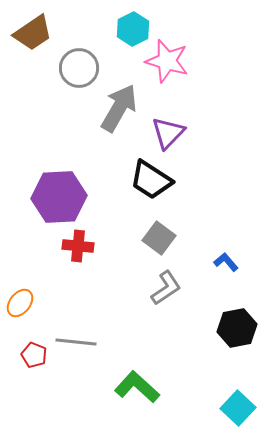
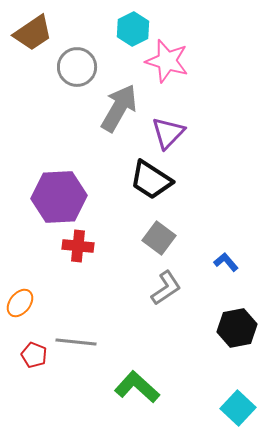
gray circle: moved 2 px left, 1 px up
